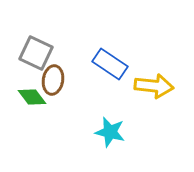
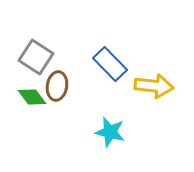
gray square: moved 4 px down; rotated 8 degrees clockwise
blue rectangle: rotated 12 degrees clockwise
brown ellipse: moved 4 px right, 6 px down
